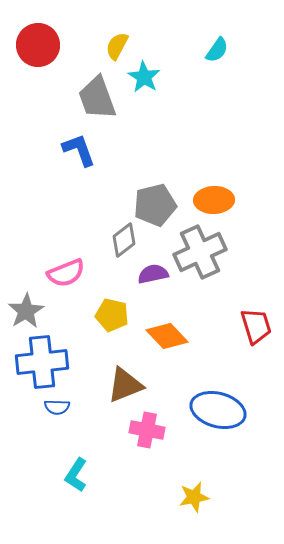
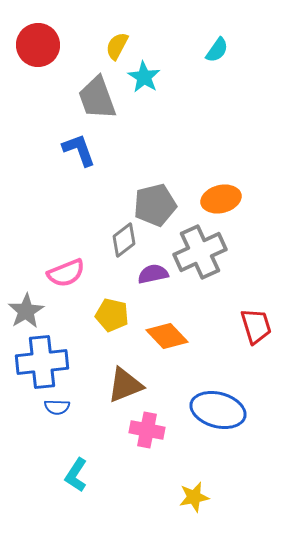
orange ellipse: moved 7 px right, 1 px up; rotated 12 degrees counterclockwise
